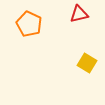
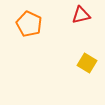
red triangle: moved 2 px right, 1 px down
